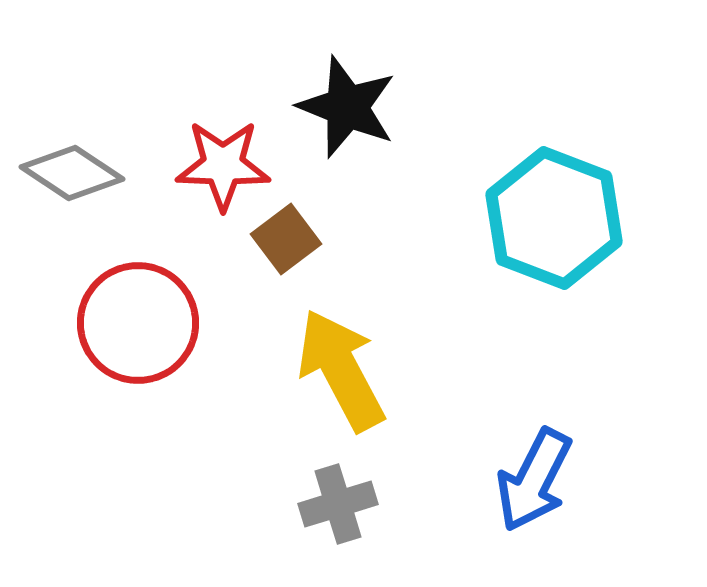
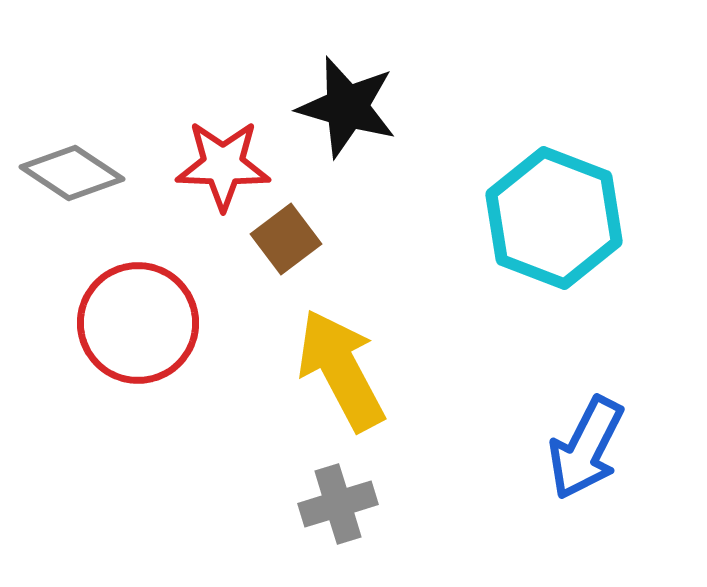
black star: rotated 6 degrees counterclockwise
blue arrow: moved 52 px right, 32 px up
